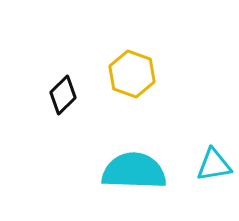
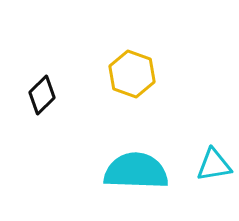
black diamond: moved 21 px left
cyan semicircle: moved 2 px right
